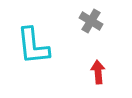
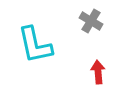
cyan L-shape: moved 2 px right, 1 px up; rotated 6 degrees counterclockwise
